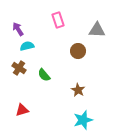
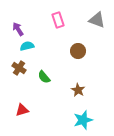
gray triangle: moved 10 px up; rotated 18 degrees clockwise
green semicircle: moved 2 px down
